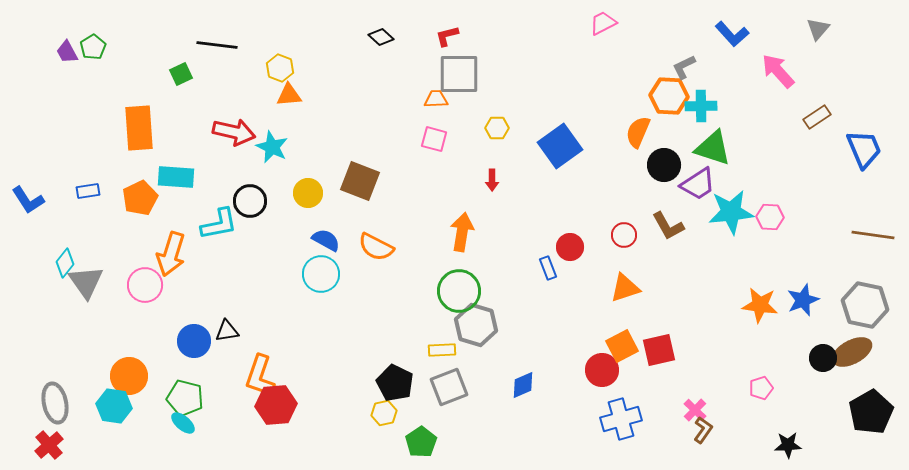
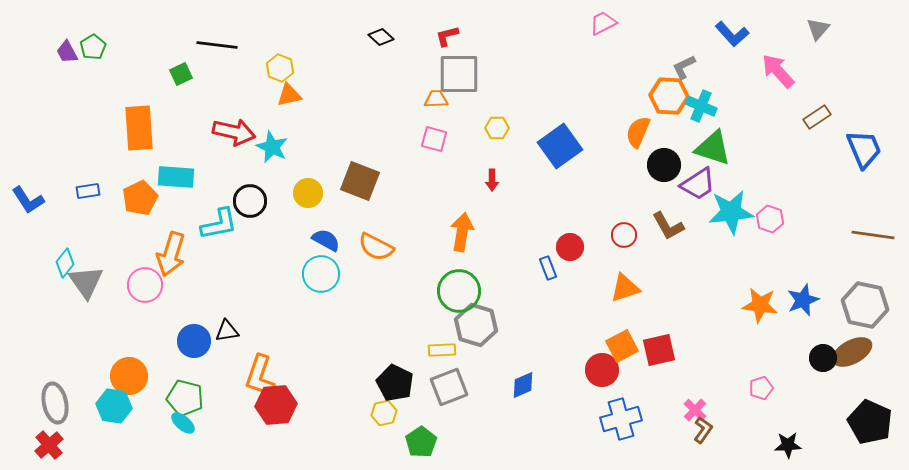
orange triangle at (289, 95): rotated 8 degrees counterclockwise
cyan cross at (701, 106): rotated 24 degrees clockwise
pink hexagon at (770, 217): moved 2 px down; rotated 16 degrees clockwise
black pentagon at (871, 412): moved 1 px left, 10 px down; rotated 18 degrees counterclockwise
